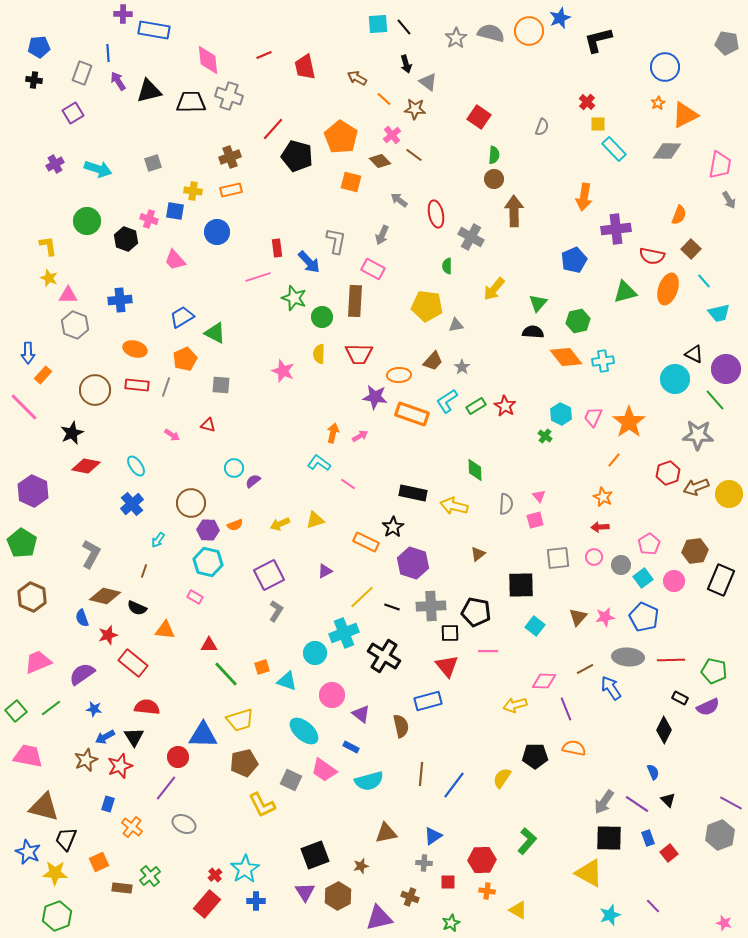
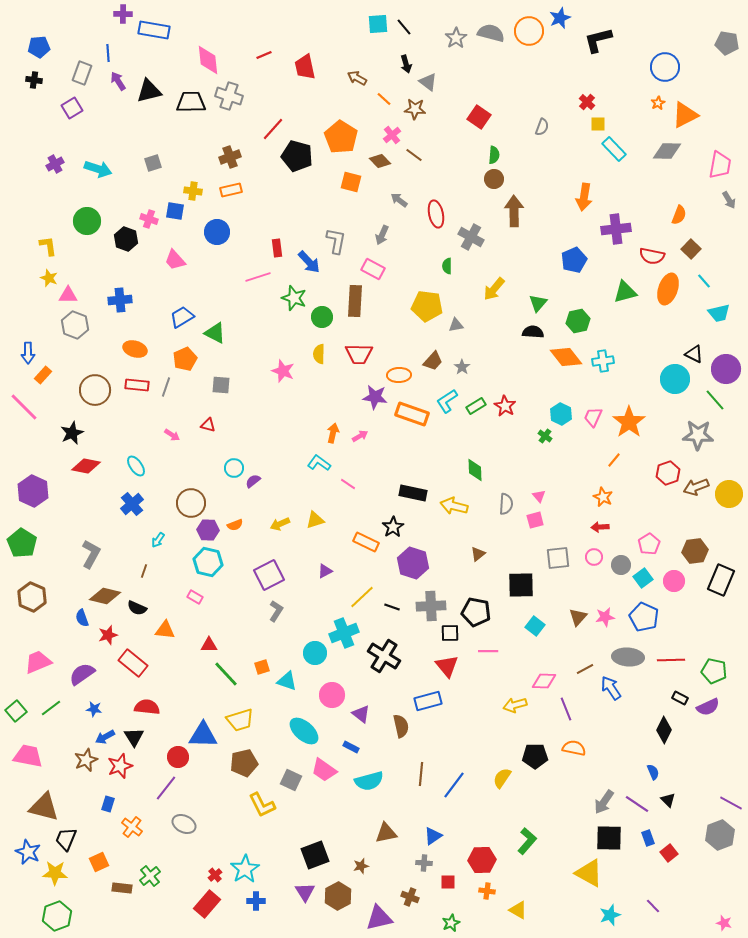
purple square at (73, 113): moved 1 px left, 5 px up
